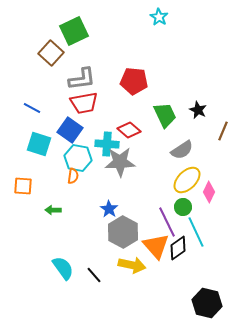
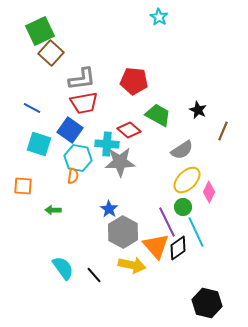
green square: moved 34 px left
green trapezoid: moved 7 px left; rotated 36 degrees counterclockwise
